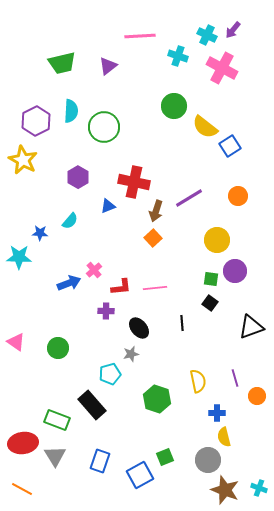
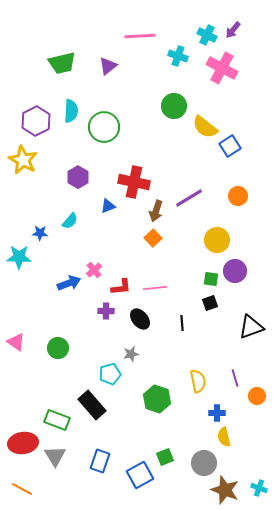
black square at (210, 303): rotated 35 degrees clockwise
black ellipse at (139, 328): moved 1 px right, 9 px up
gray circle at (208, 460): moved 4 px left, 3 px down
